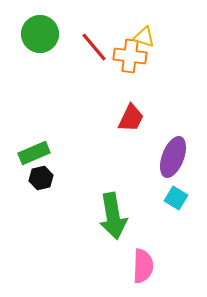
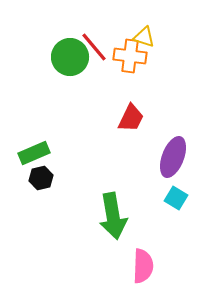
green circle: moved 30 px right, 23 px down
